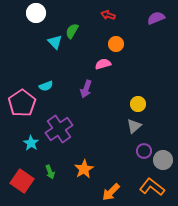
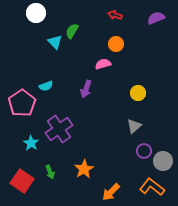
red arrow: moved 7 px right
yellow circle: moved 11 px up
gray circle: moved 1 px down
